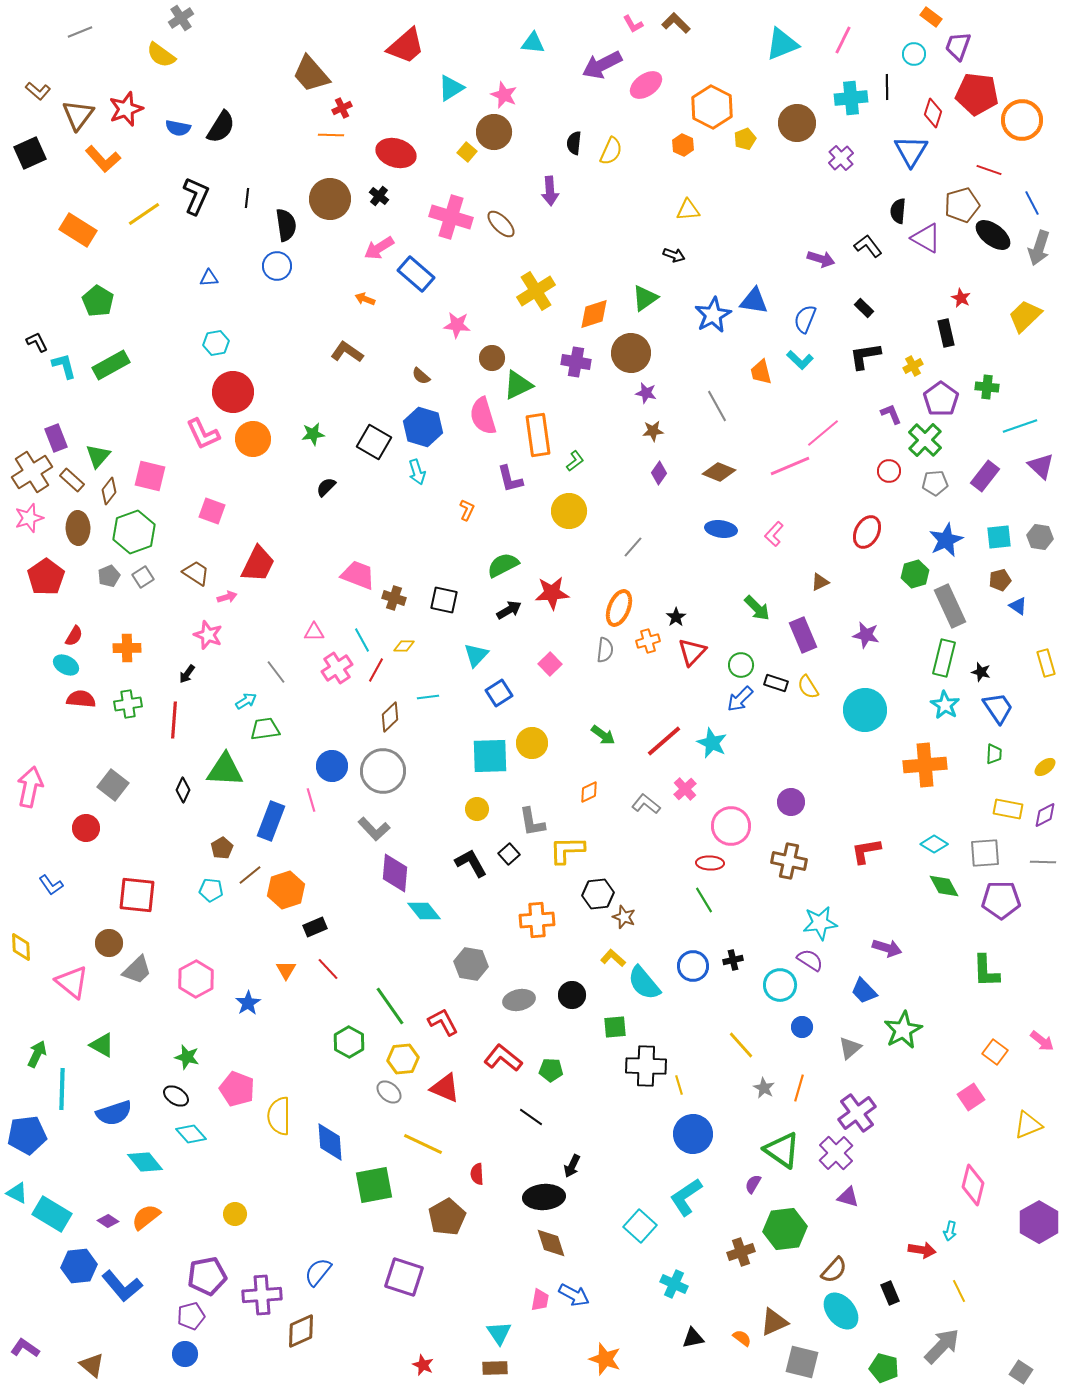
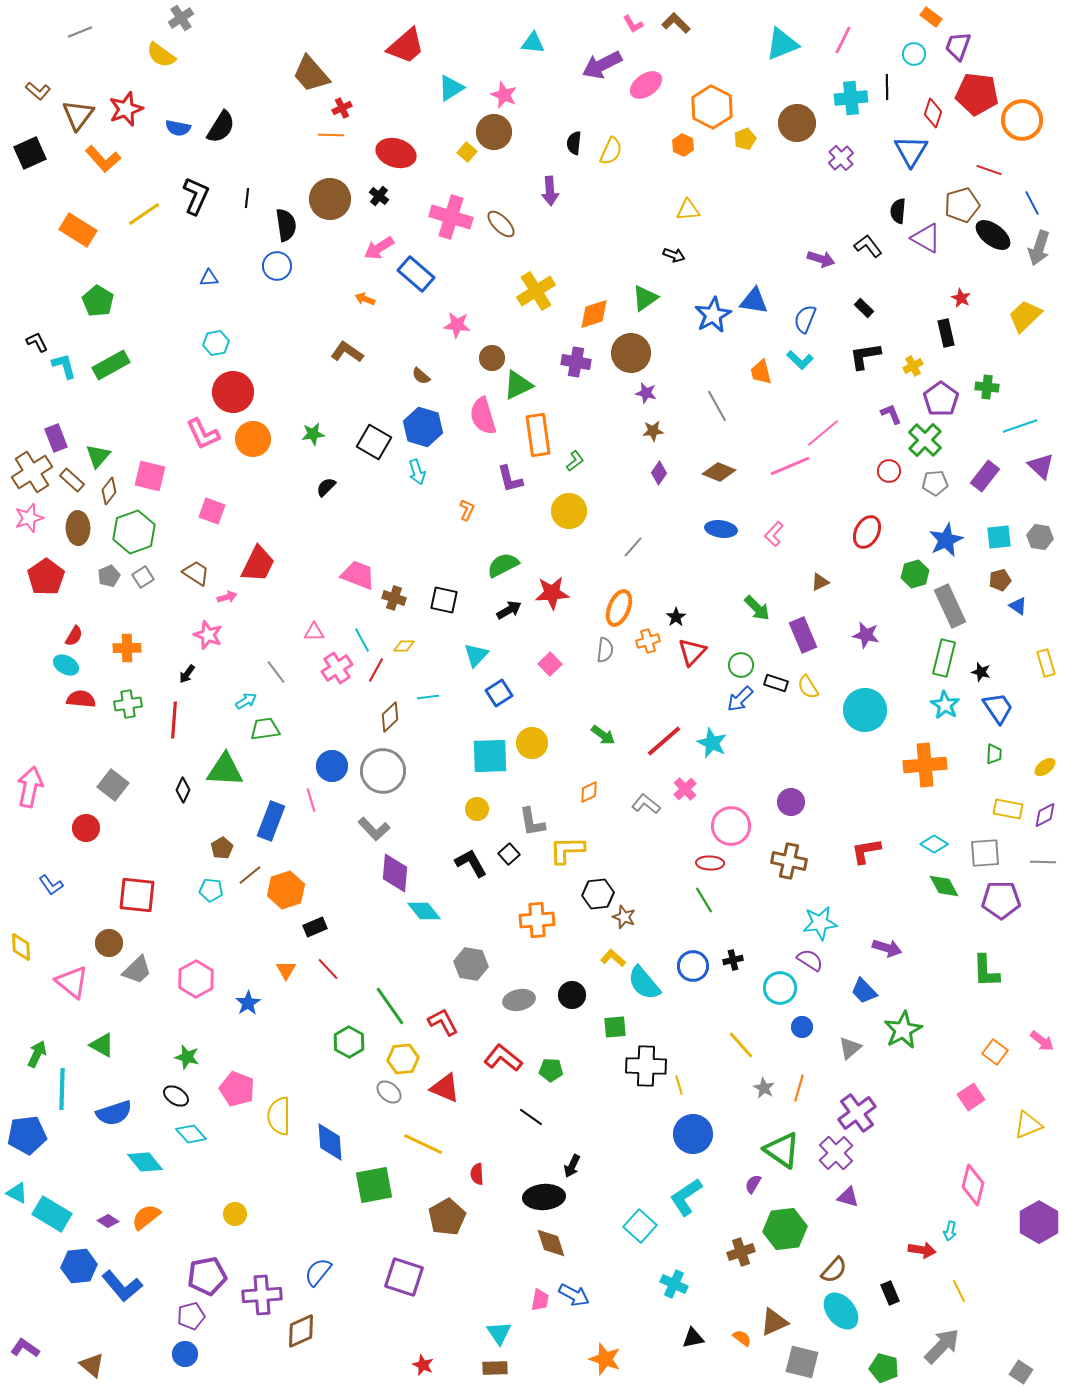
cyan circle at (780, 985): moved 3 px down
